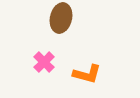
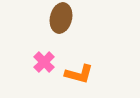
orange L-shape: moved 8 px left
